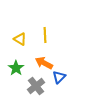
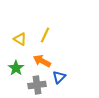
yellow line: rotated 28 degrees clockwise
orange arrow: moved 2 px left, 2 px up
gray cross: moved 1 px right, 1 px up; rotated 30 degrees clockwise
